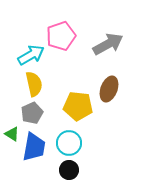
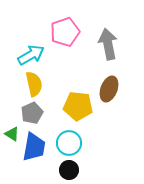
pink pentagon: moved 4 px right, 4 px up
gray arrow: rotated 72 degrees counterclockwise
